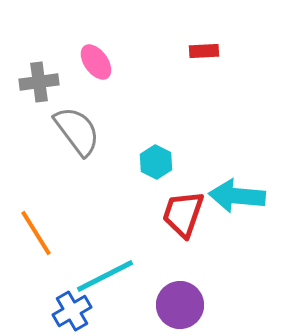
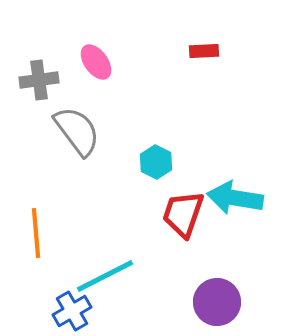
gray cross: moved 2 px up
cyan arrow: moved 2 px left, 2 px down; rotated 4 degrees clockwise
orange line: rotated 27 degrees clockwise
purple circle: moved 37 px right, 3 px up
